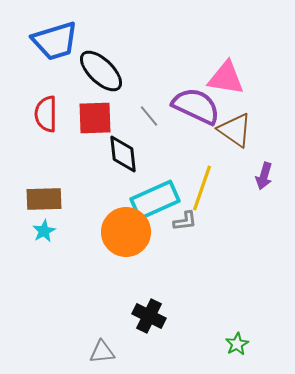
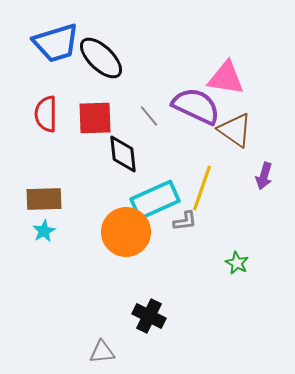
blue trapezoid: moved 1 px right, 2 px down
black ellipse: moved 13 px up
green star: moved 81 px up; rotated 15 degrees counterclockwise
